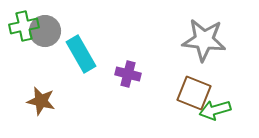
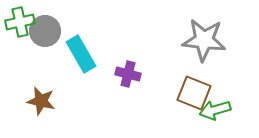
green cross: moved 4 px left, 4 px up
